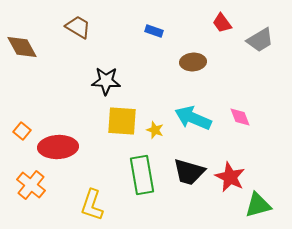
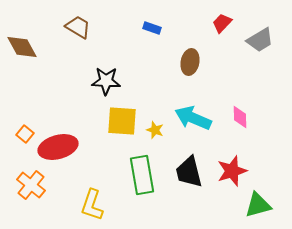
red trapezoid: rotated 80 degrees clockwise
blue rectangle: moved 2 px left, 3 px up
brown ellipse: moved 3 px left; rotated 75 degrees counterclockwise
pink diamond: rotated 20 degrees clockwise
orange square: moved 3 px right, 3 px down
red ellipse: rotated 12 degrees counterclockwise
black trapezoid: rotated 60 degrees clockwise
red star: moved 2 px right, 6 px up; rotated 28 degrees clockwise
